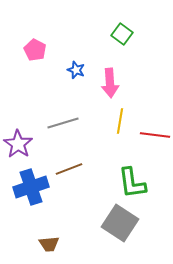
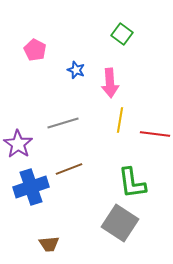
yellow line: moved 1 px up
red line: moved 1 px up
